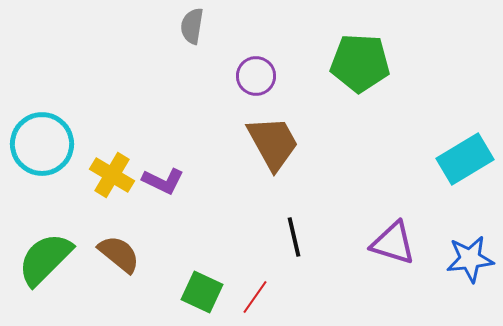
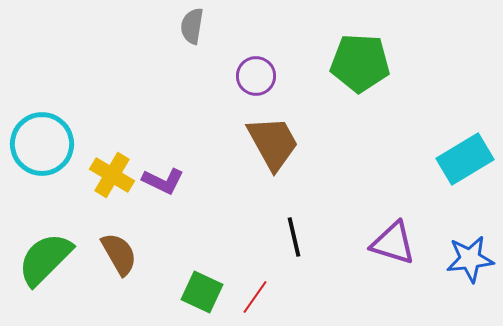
brown semicircle: rotated 21 degrees clockwise
